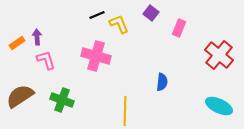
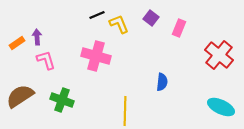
purple square: moved 5 px down
cyan ellipse: moved 2 px right, 1 px down
